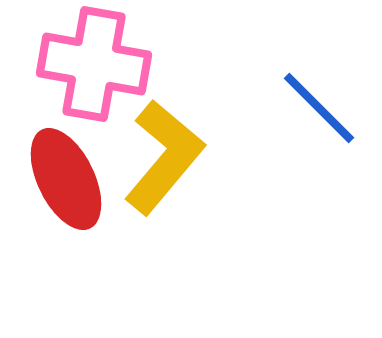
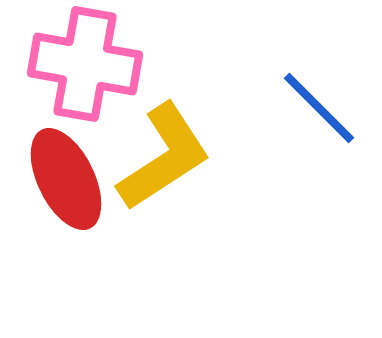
pink cross: moved 9 px left
yellow L-shape: rotated 17 degrees clockwise
